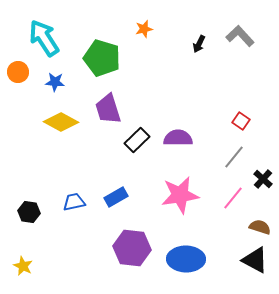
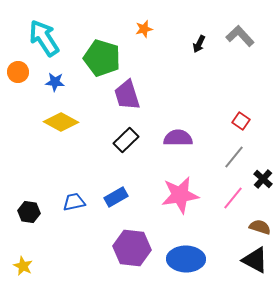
purple trapezoid: moved 19 px right, 14 px up
black rectangle: moved 11 px left
